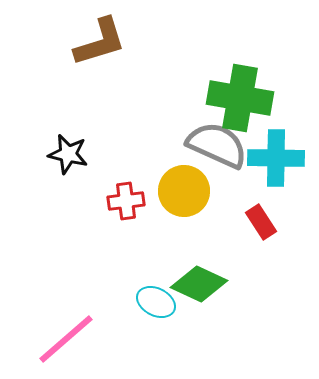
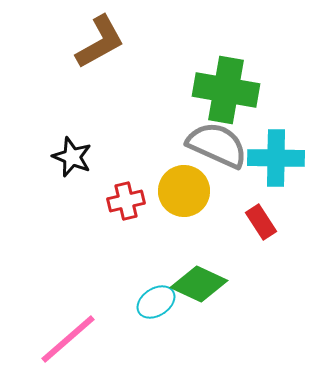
brown L-shape: rotated 12 degrees counterclockwise
green cross: moved 14 px left, 8 px up
black star: moved 4 px right, 3 px down; rotated 9 degrees clockwise
red cross: rotated 6 degrees counterclockwise
cyan ellipse: rotated 60 degrees counterclockwise
pink line: moved 2 px right
